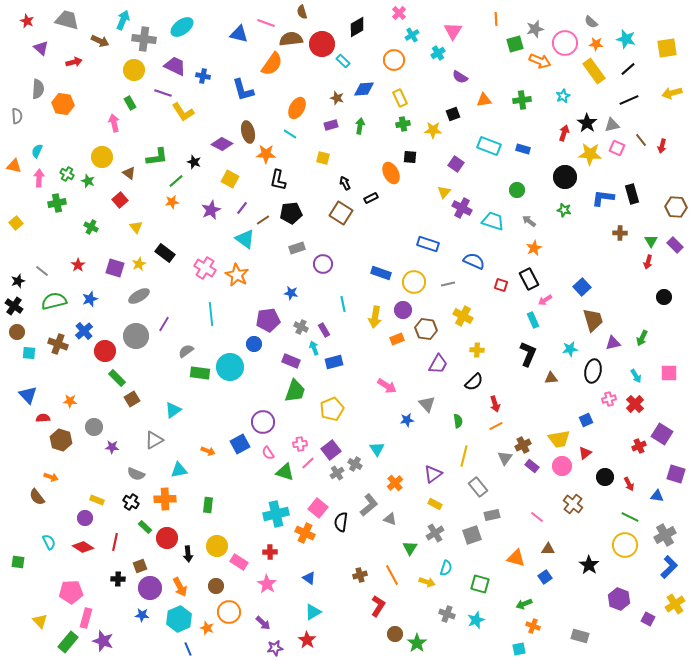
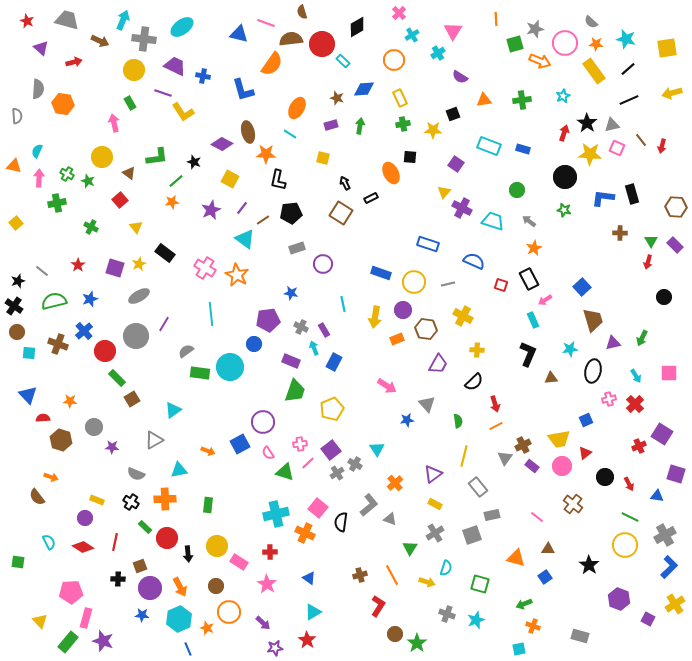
blue rectangle at (334, 362): rotated 48 degrees counterclockwise
